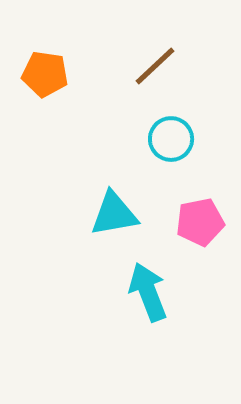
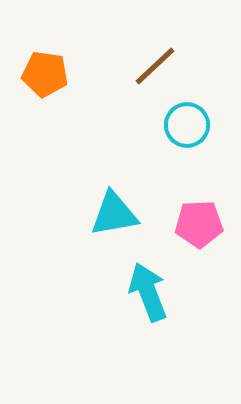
cyan circle: moved 16 px right, 14 px up
pink pentagon: moved 1 px left, 2 px down; rotated 9 degrees clockwise
